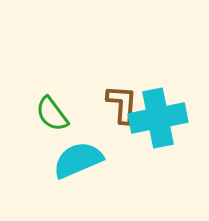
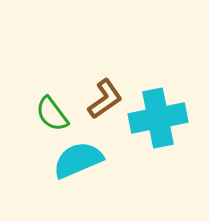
brown L-shape: moved 17 px left, 5 px up; rotated 51 degrees clockwise
